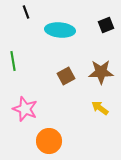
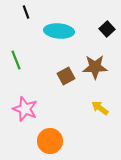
black square: moved 1 px right, 4 px down; rotated 21 degrees counterclockwise
cyan ellipse: moved 1 px left, 1 px down
green line: moved 3 px right, 1 px up; rotated 12 degrees counterclockwise
brown star: moved 6 px left, 5 px up
orange circle: moved 1 px right
